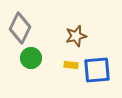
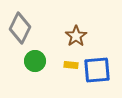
brown star: rotated 20 degrees counterclockwise
green circle: moved 4 px right, 3 px down
